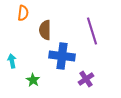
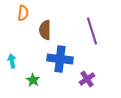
blue cross: moved 2 px left, 3 px down
purple cross: moved 1 px right
